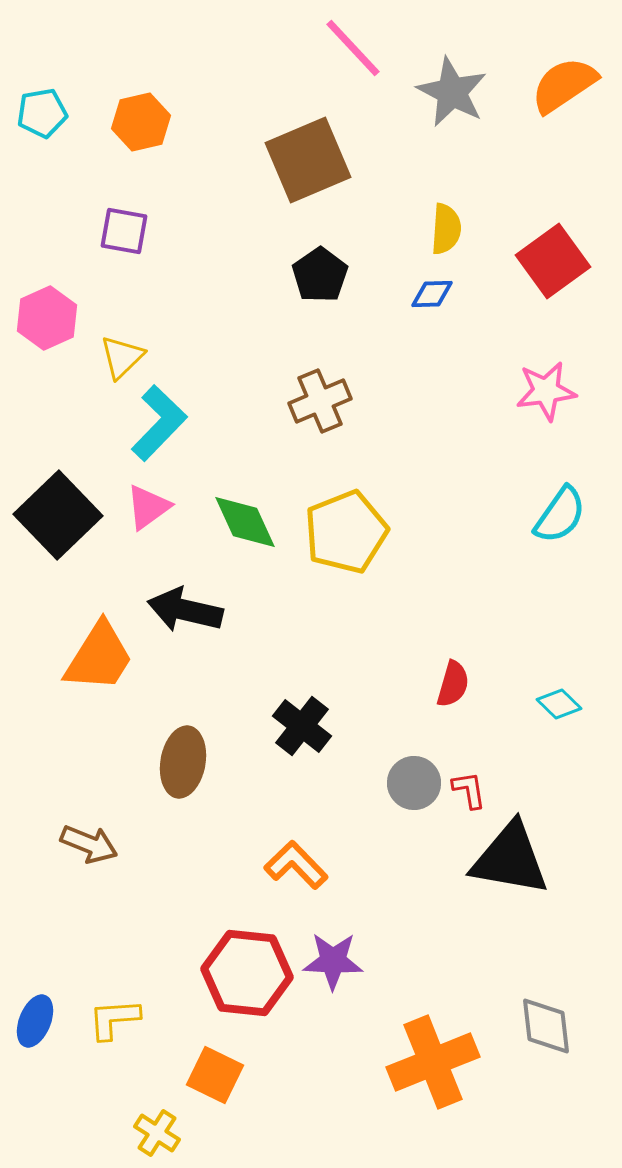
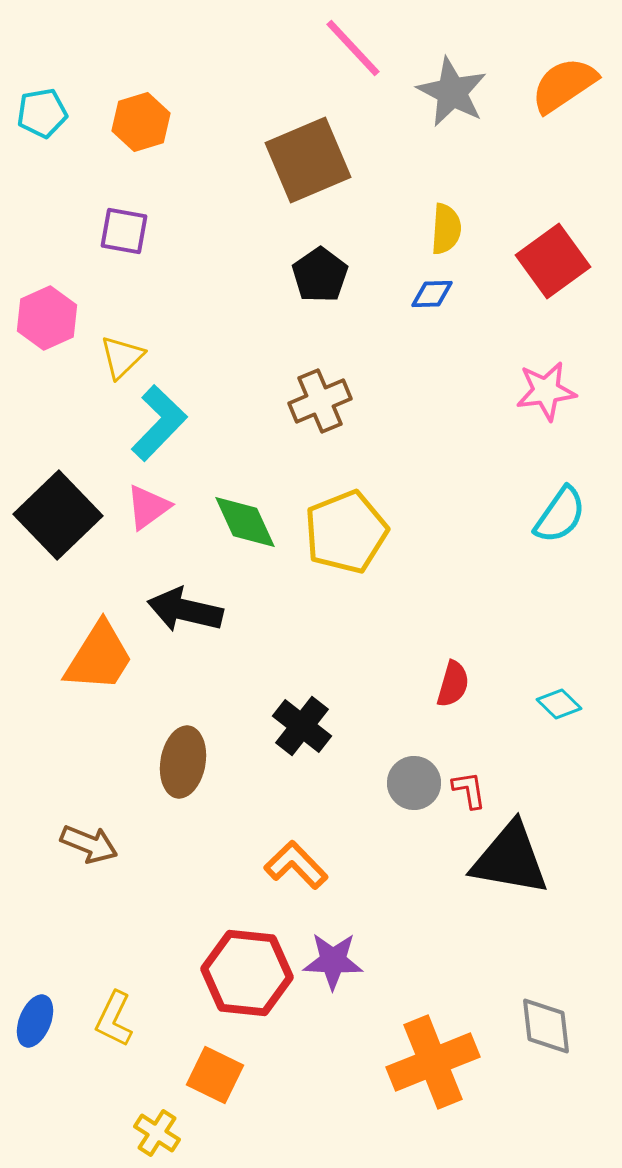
orange hexagon: rotated 4 degrees counterclockwise
yellow L-shape: rotated 60 degrees counterclockwise
